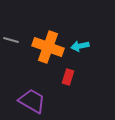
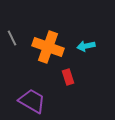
gray line: moved 1 px right, 2 px up; rotated 49 degrees clockwise
cyan arrow: moved 6 px right
red rectangle: rotated 35 degrees counterclockwise
